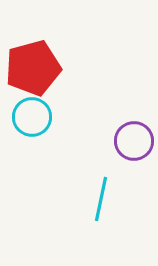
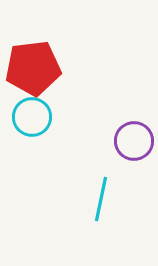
red pentagon: rotated 8 degrees clockwise
